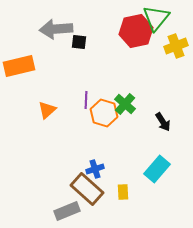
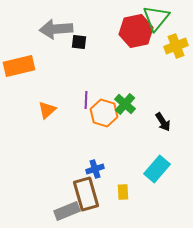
brown rectangle: moved 1 px left, 5 px down; rotated 32 degrees clockwise
